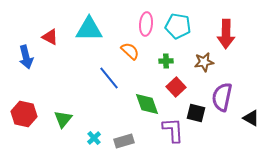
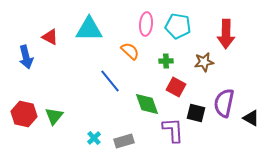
blue line: moved 1 px right, 3 px down
red square: rotated 18 degrees counterclockwise
purple semicircle: moved 2 px right, 6 px down
green triangle: moved 9 px left, 3 px up
